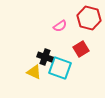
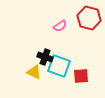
red square: moved 27 px down; rotated 28 degrees clockwise
cyan square: moved 1 px left, 2 px up
